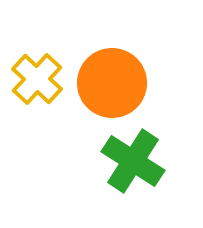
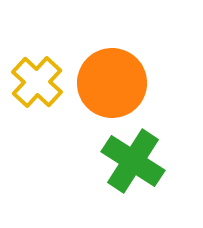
yellow cross: moved 3 px down
